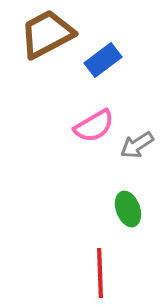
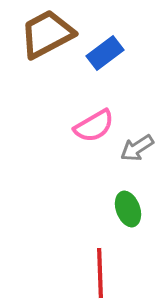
blue rectangle: moved 2 px right, 7 px up
gray arrow: moved 3 px down
